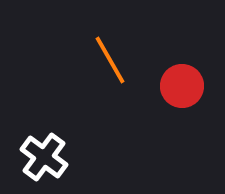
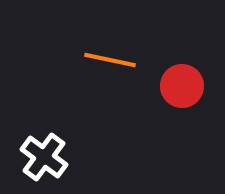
orange line: rotated 48 degrees counterclockwise
